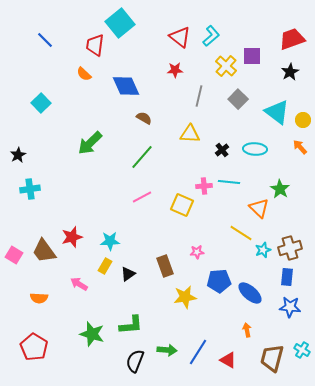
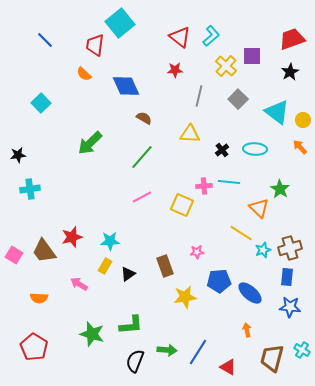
black star at (18, 155): rotated 21 degrees clockwise
red triangle at (228, 360): moved 7 px down
